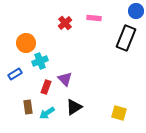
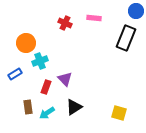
red cross: rotated 24 degrees counterclockwise
